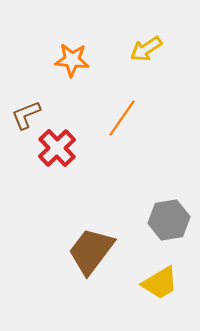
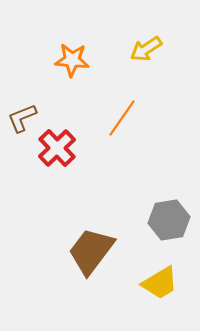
brown L-shape: moved 4 px left, 3 px down
